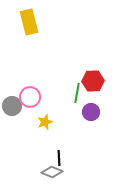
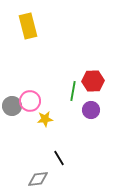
yellow rectangle: moved 1 px left, 4 px down
green line: moved 4 px left, 2 px up
pink circle: moved 4 px down
purple circle: moved 2 px up
yellow star: moved 3 px up; rotated 14 degrees clockwise
black line: rotated 28 degrees counterclockwise
gray diamond: moved 14 px left, 7 px down; rotated 30 degrees counterclockwise
